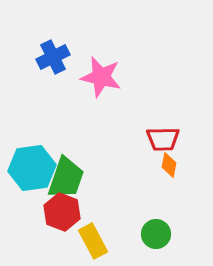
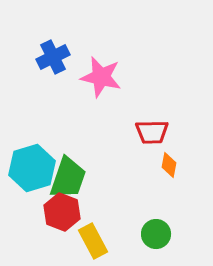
red trapezoid: moved 11 px left, 7 px up
cyan hexagon: rotated 9 degrees counterclockwise
green trapezoid: moved 2 px right
